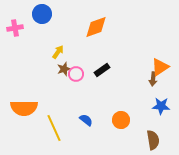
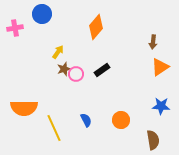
orange diamond: rotated 30 degrees counterclockwise
brown arrow: moved 37 px up
blue semicircle: rotated 24 degrees clockwise
